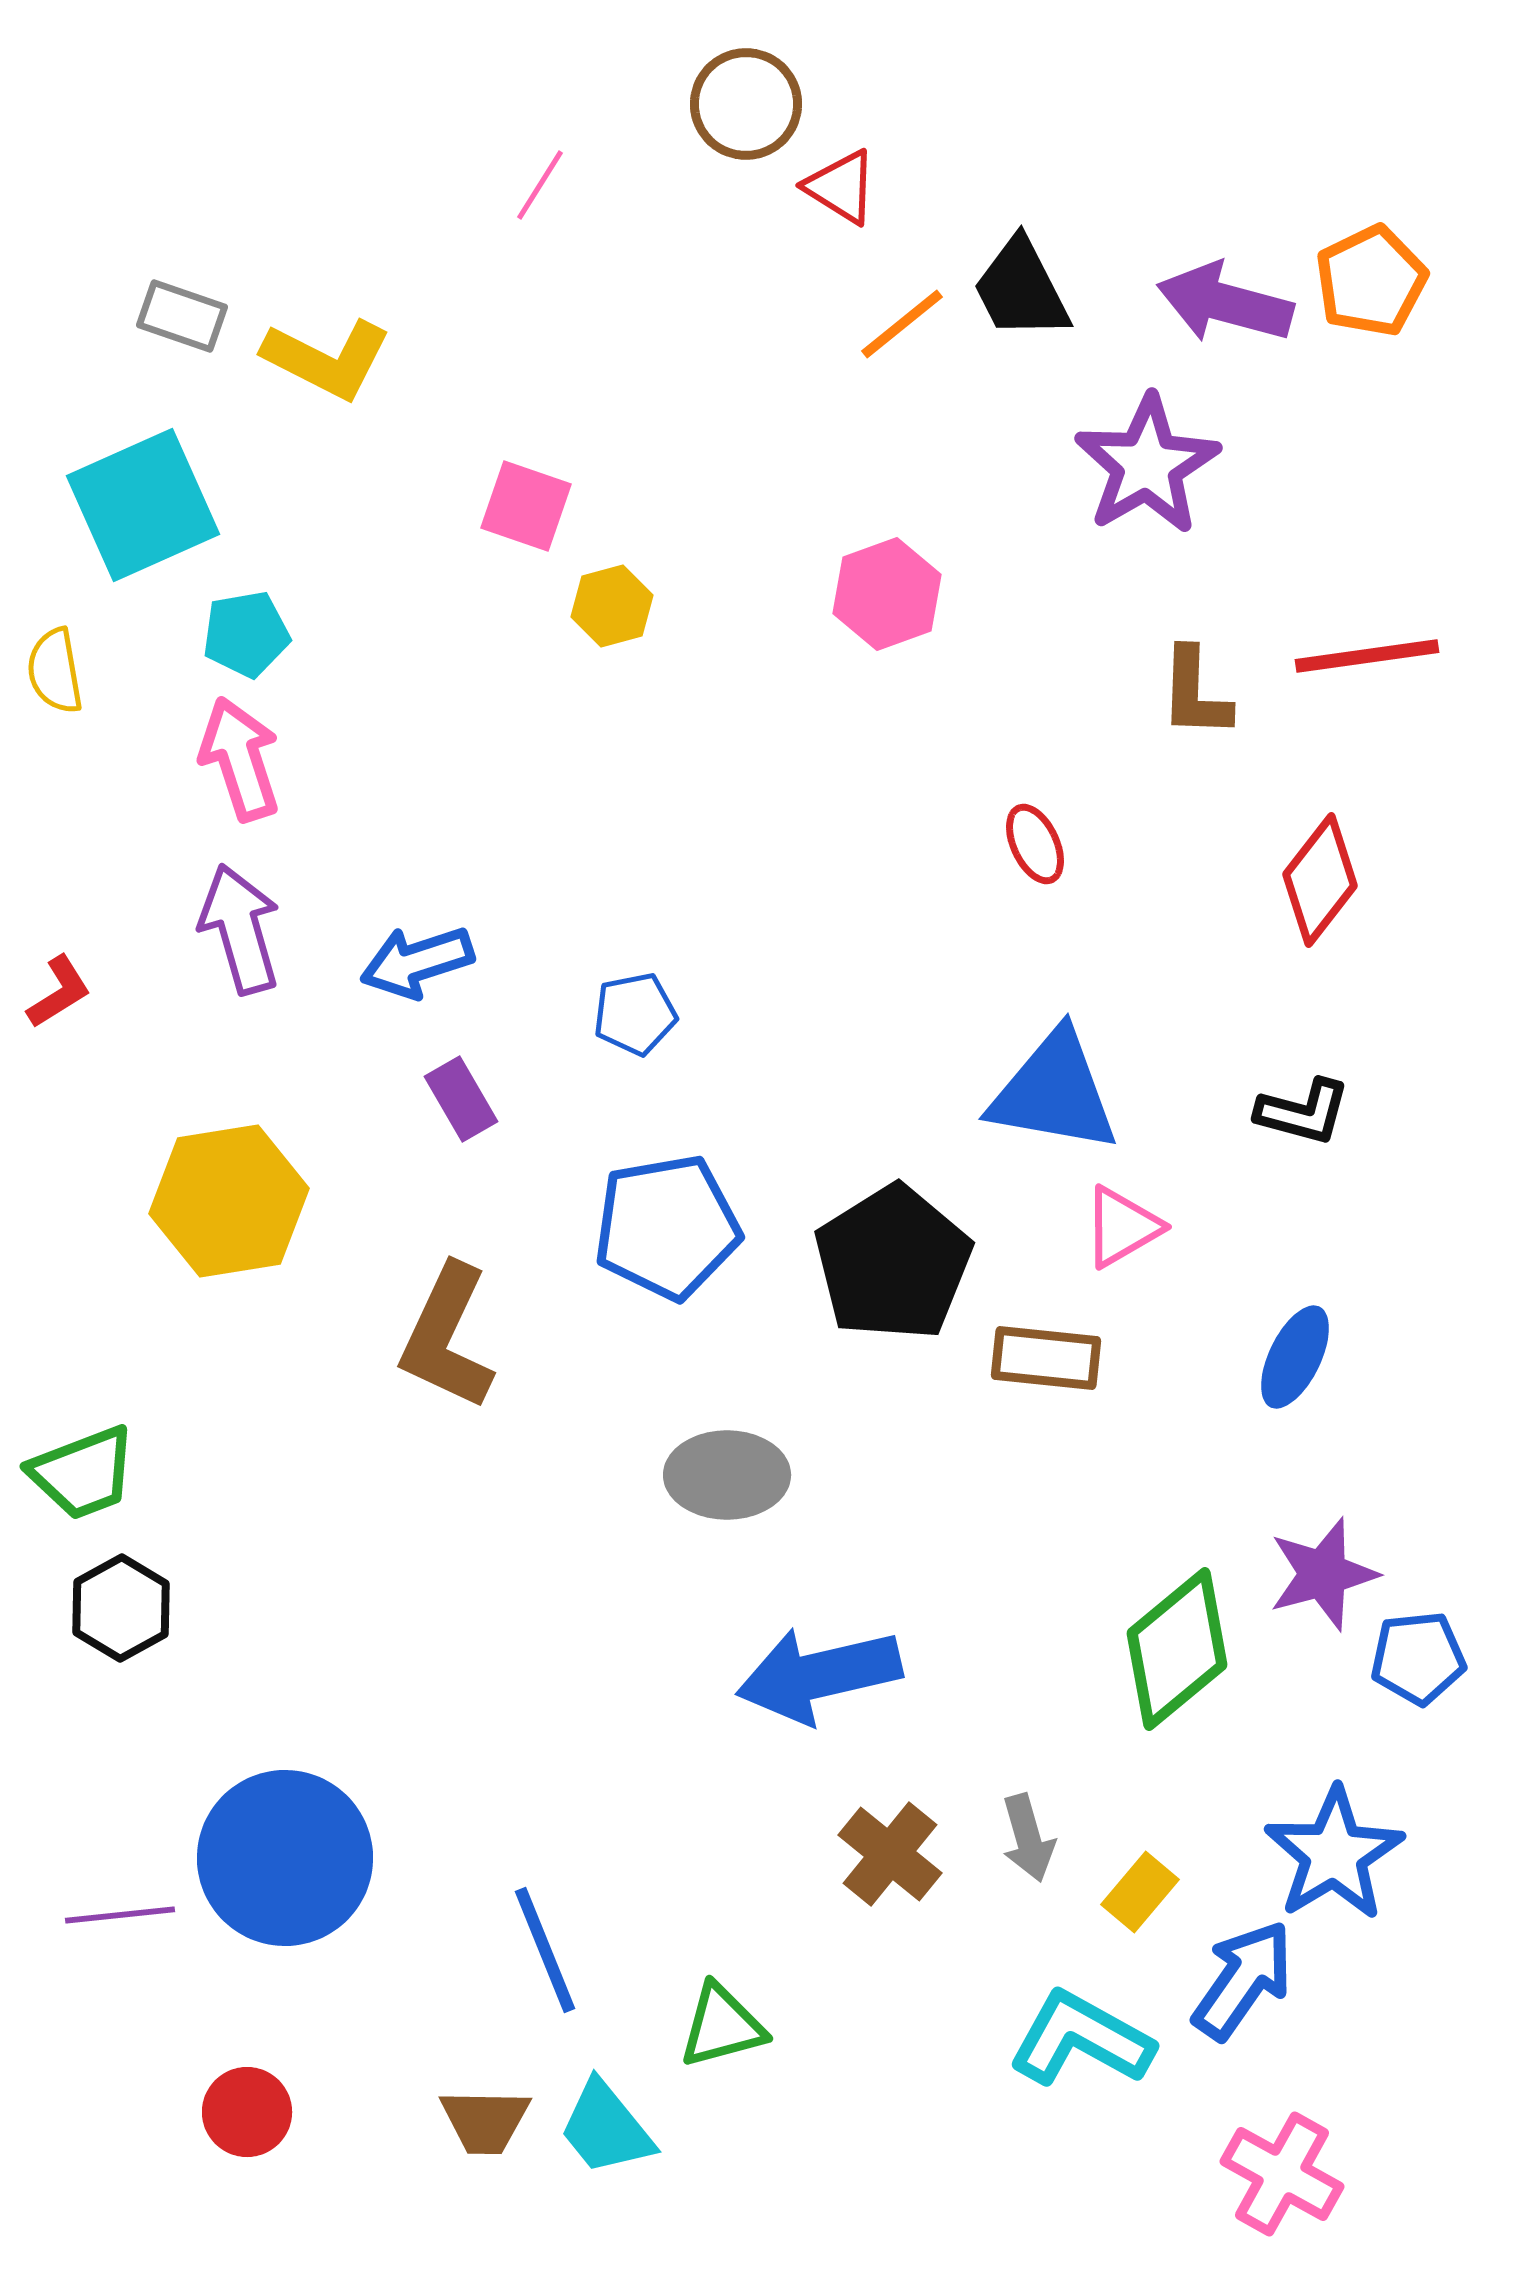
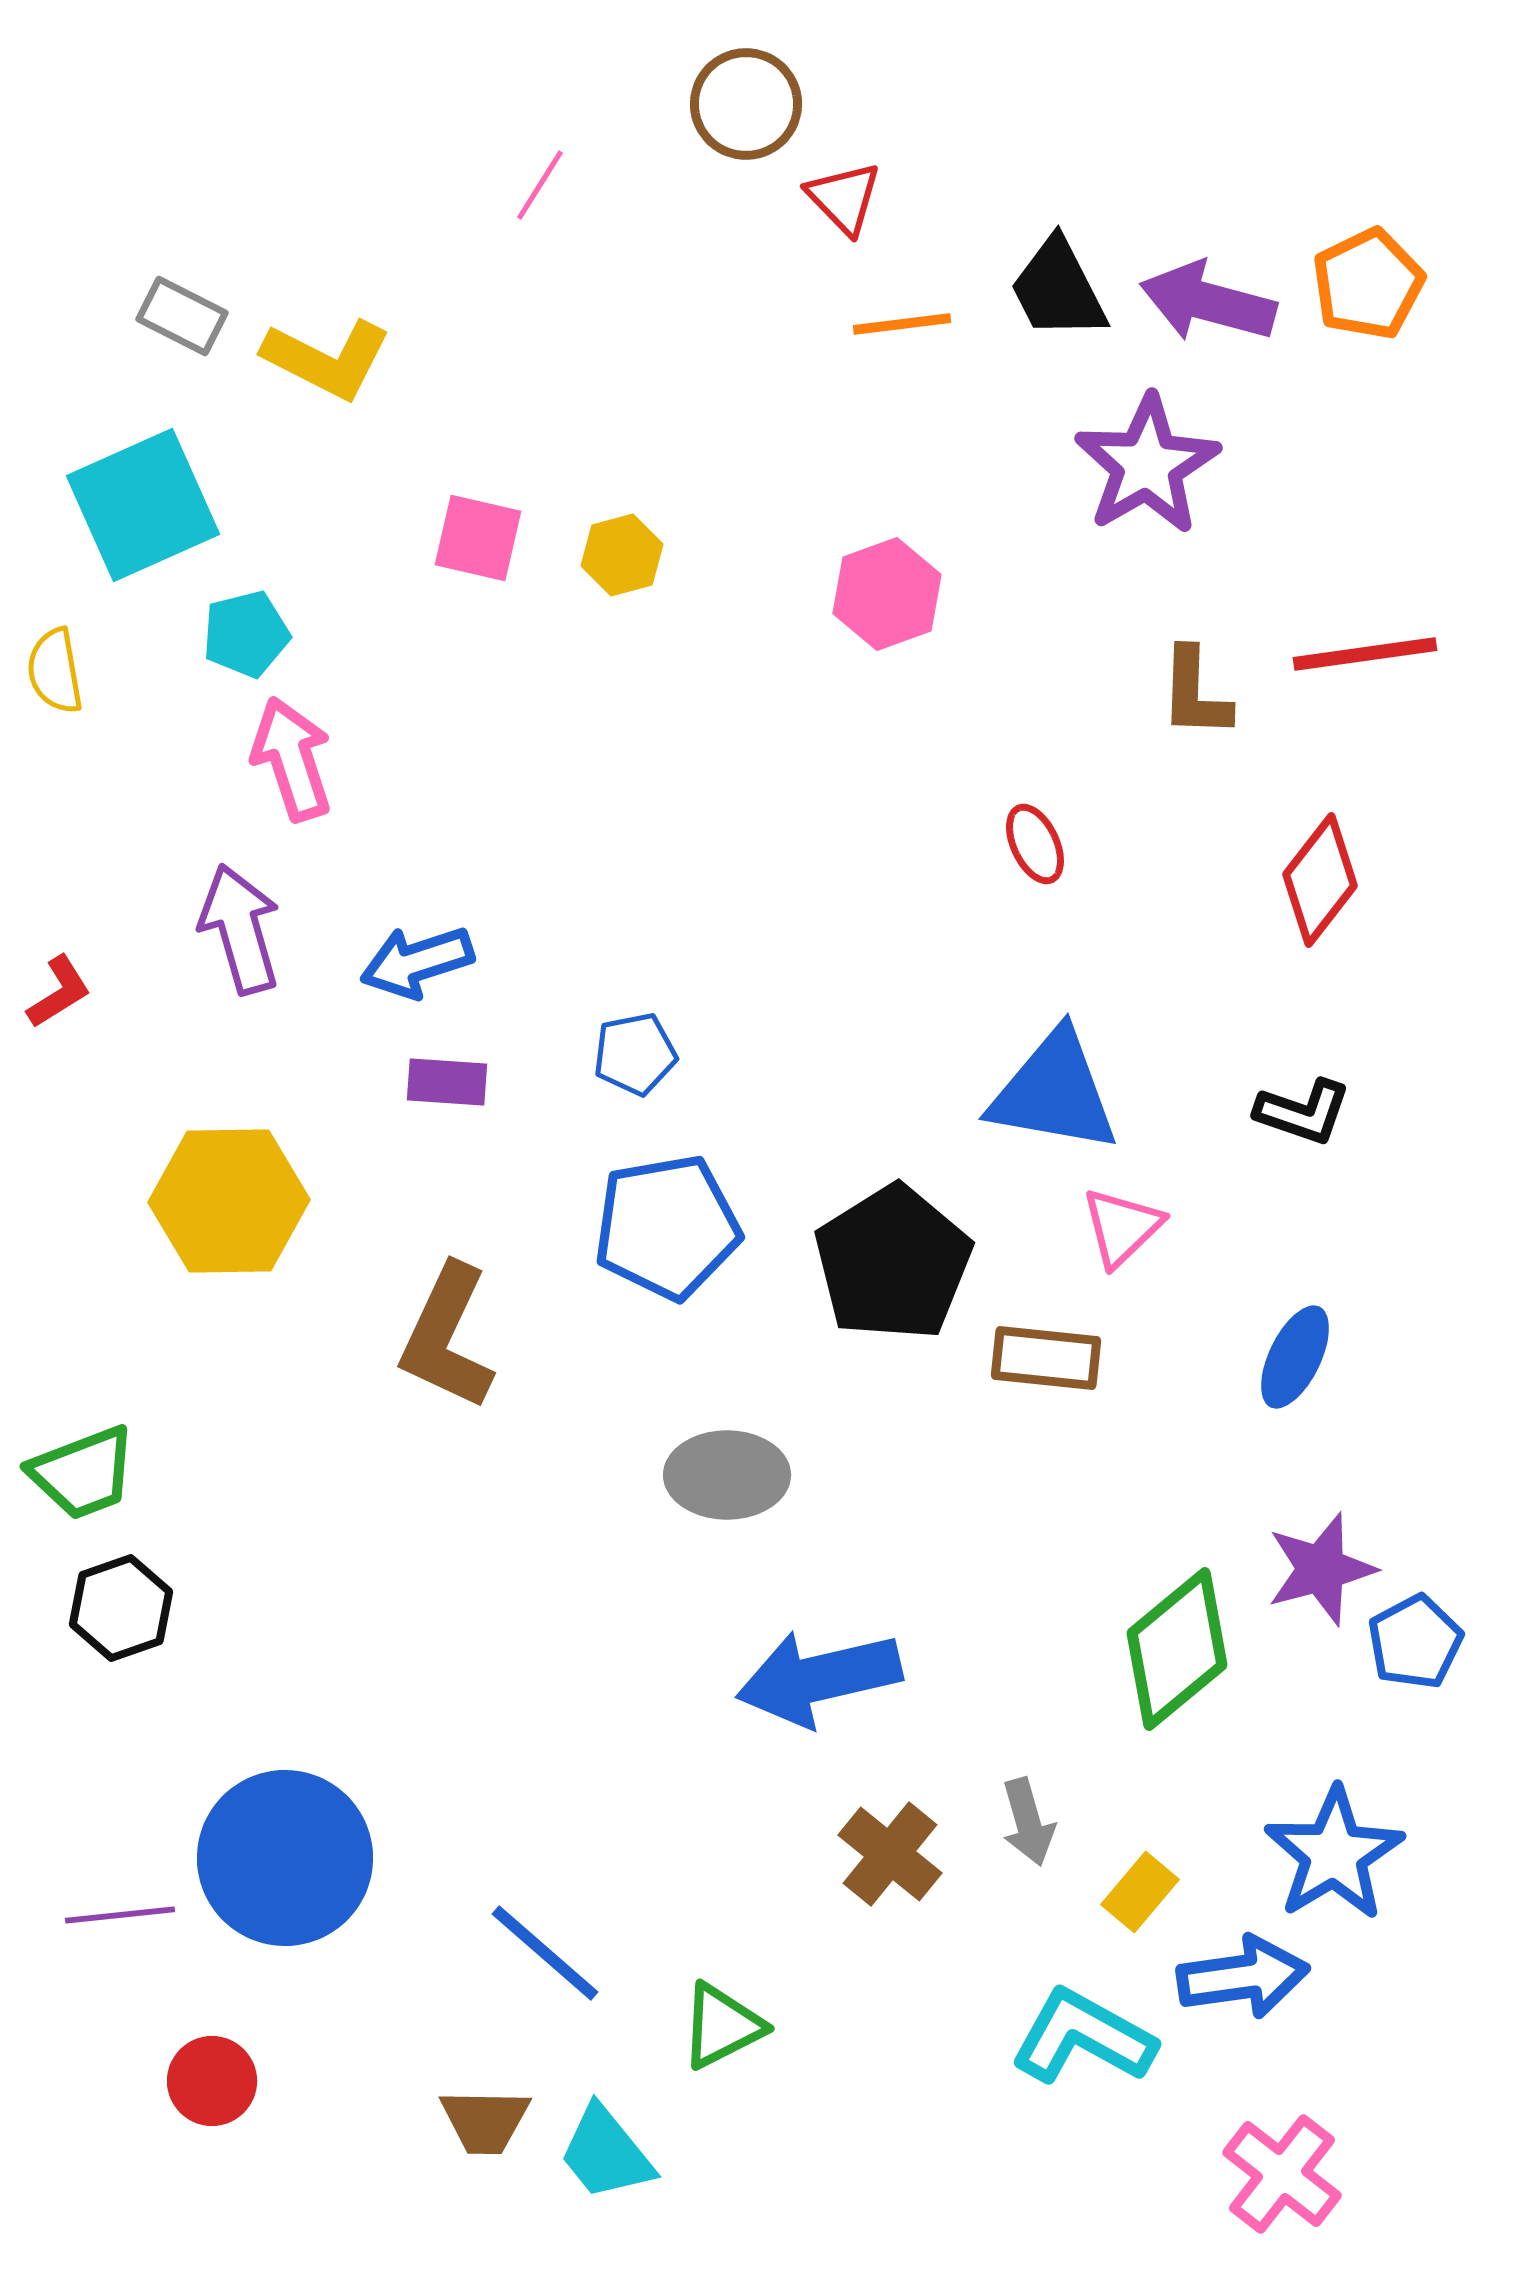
red triangle at (841, 187): moved 3 px right, 11 px down; rotated 14 degrees clockwise
orange pentagon at (1371, 281): moved 3 px left, 3 px down
black trapezoid at (1021, 289): moved 37 px right
purple arrow at (1225, 303): moved 17 px left, 1 px up
gray rectangle at (182, 316): rotated 8 degrees clockwise
orange line at (902, 324): rotated 32 degrees clockwise
pink square at (526, 506): moved 48 px left, 32 px down; rotated 6 degrees counterclockwise
yellow hexagon at (612, 606): moved 10 px right, 51 px up
cyan pentagon at (246, 634): rotated 4 degrees counterclockwise
red line at (1367, 656): moved 2 px left, 2 px up
pink arrow at (240, 759): moved 52 px right
blue pentagon at (635, 1014): moved 40 px down
purple rectangle at (461, 1099): moved 14 px left, 17 px up; rotated 56 degrees counterclockwise
black L-shape at (1303, 1112): rotated 4 degrees clockwise
yellow hexagon at (229, 1201): rotated 8 degrees clockwise
pink triangle at (1122, 1227): rotated 14 degrees counterclockwise
purple star at (1323, 1574): moved 2 px left, 5 px up
black hexagon at (121, 1608): rotated 10 degrees clockwise
blue pentagon at (1418, 1658): moved 3 px left, 16 px up; rotated 22 degrees counterclockwise
blue arrow at (819, 1675): moved 3 px down
gray arrow at (1028, 1838): moved 16 px up
blue line at (545, 1950): moved 3 px down; rotated 27 degrees counterclockwise
blue arrow at (1243, 1980): moved 3 px up; rotated 47 degrees clockwise
green triangle at (722, 2026): rotated 12 degrees counterclockwise
cyan L-shape at (1081, 2039): moved 2 px right, 2 px up
red circle at (247, 2112): moved 35 px left, 31 px up
cyan trapezoid at (606, 2128): moved 25 px down
pink cross at (1282, 2174): rotated 9 degrees clockwise
